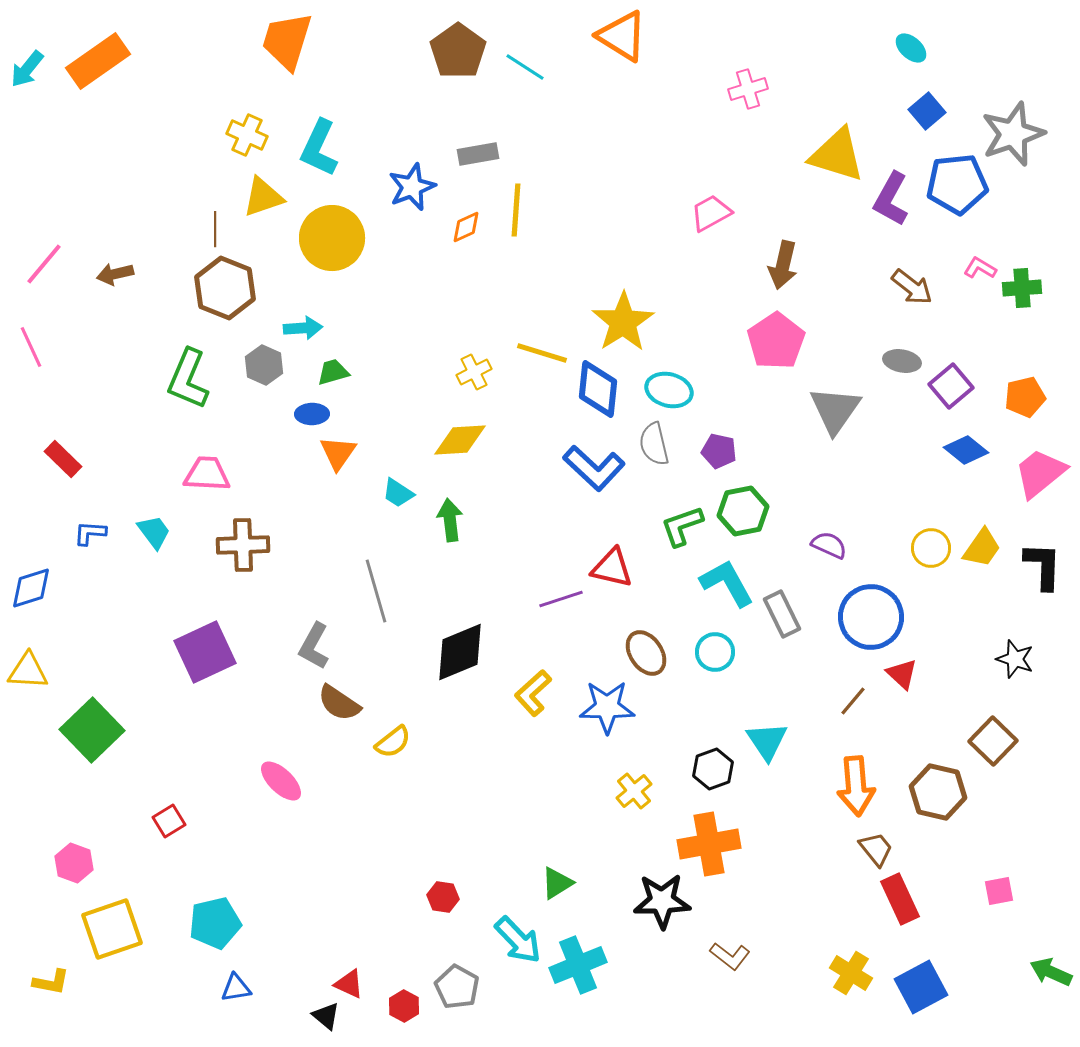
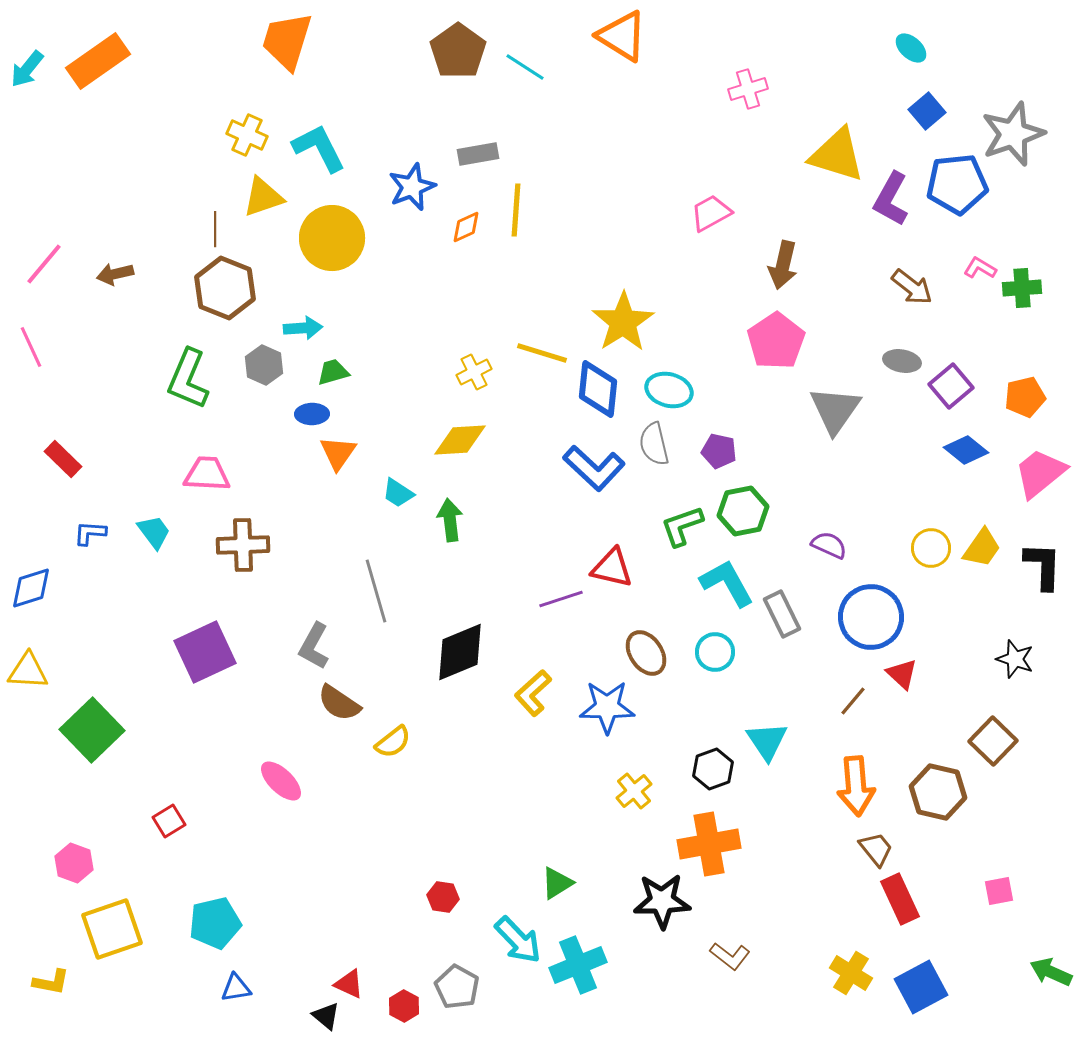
cyan L-shape at (319, 148): rotated 128 degrees clockwise
